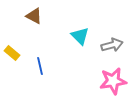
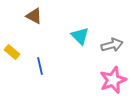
yellow rectangle: moved 1 px up
pink star: moved 1 px up; rotated 12 degrees counterclockwise
